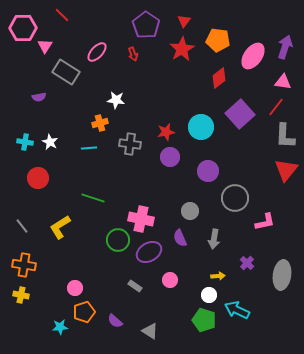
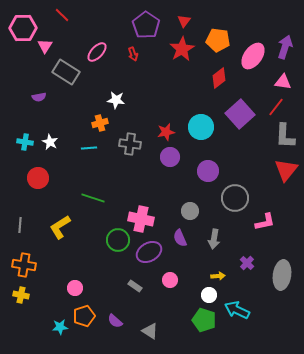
gray line at (22, 226): moved 2 px left, 1 px up; rotated 42 degrees clockwise
orange pentagon at (84, 312): moved 4 px down
